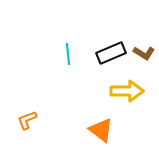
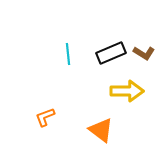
orange L-shape: moved 18 px right, 3 px up
